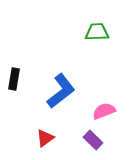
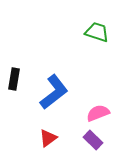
green trapezoid: rotated 20 degrees clockwise
blue L-shape: moved 7 px left, 1 px down
pink semicircle: moved 6 px left, 2 px down
red triangle: moved 3 px right
